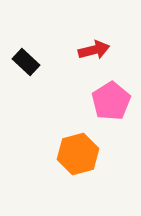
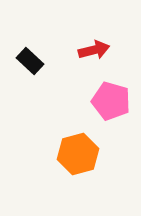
black rectangle: moved 4 px right, 1 px up
pink pentagon: rotated 24 degrees counterclockwise
